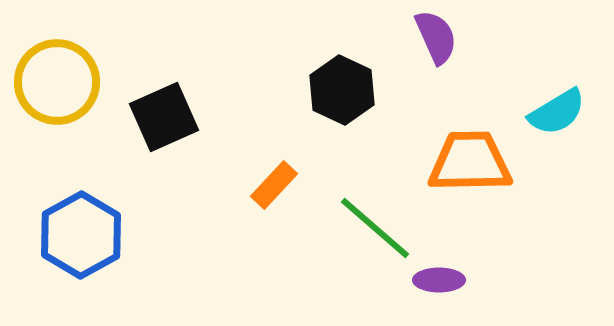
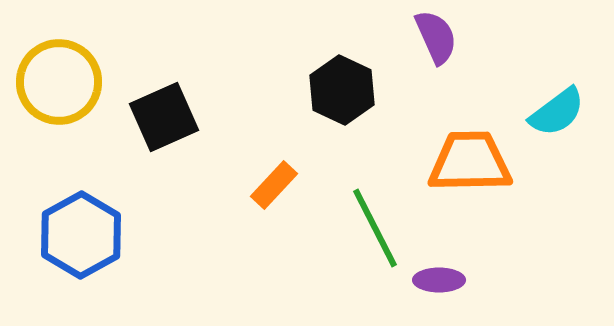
yellow circle: moved 2 px right
cyan semicircle: rotated 6 degrees counterclockwise
green line: rotated 22 degrees clockwise
